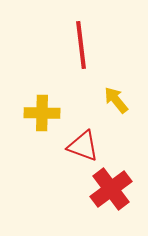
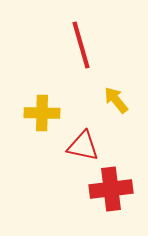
red line: rotated 9 degrees counterclockwise
red triangle: rotated 8 degrees counterclockwise
red cross: rotated 30 degrees clockwise
